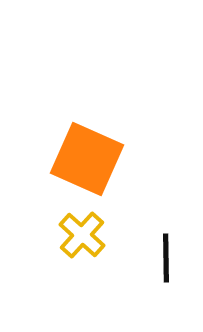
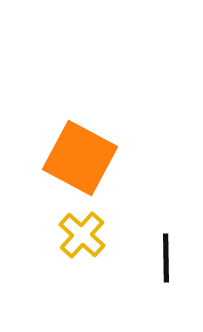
orange square: moved 7 px left, 1 px up; rotated 4 degrees clockwise
